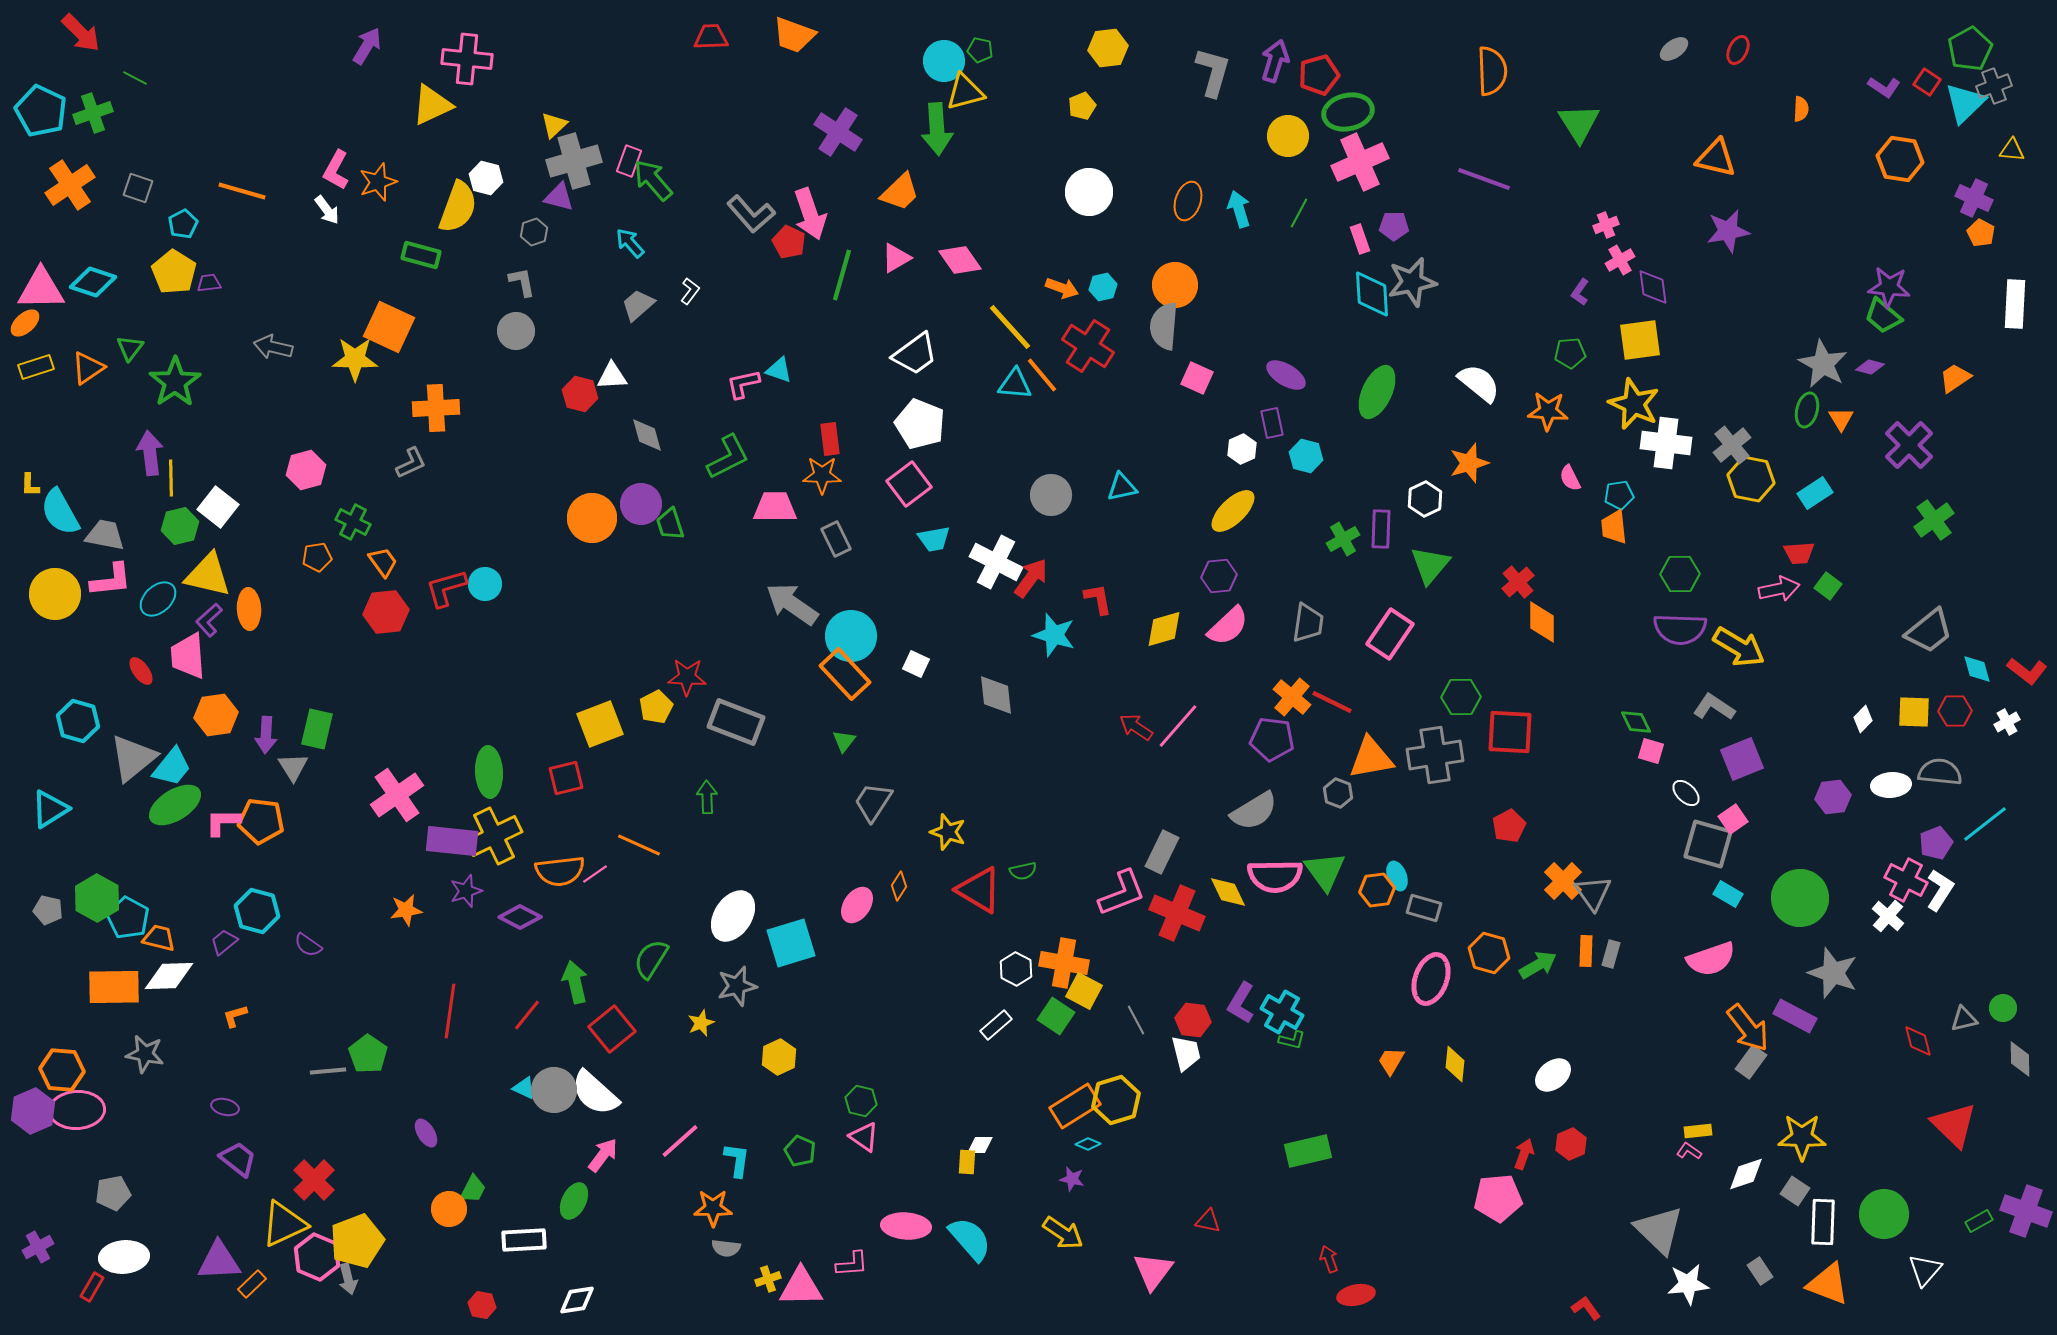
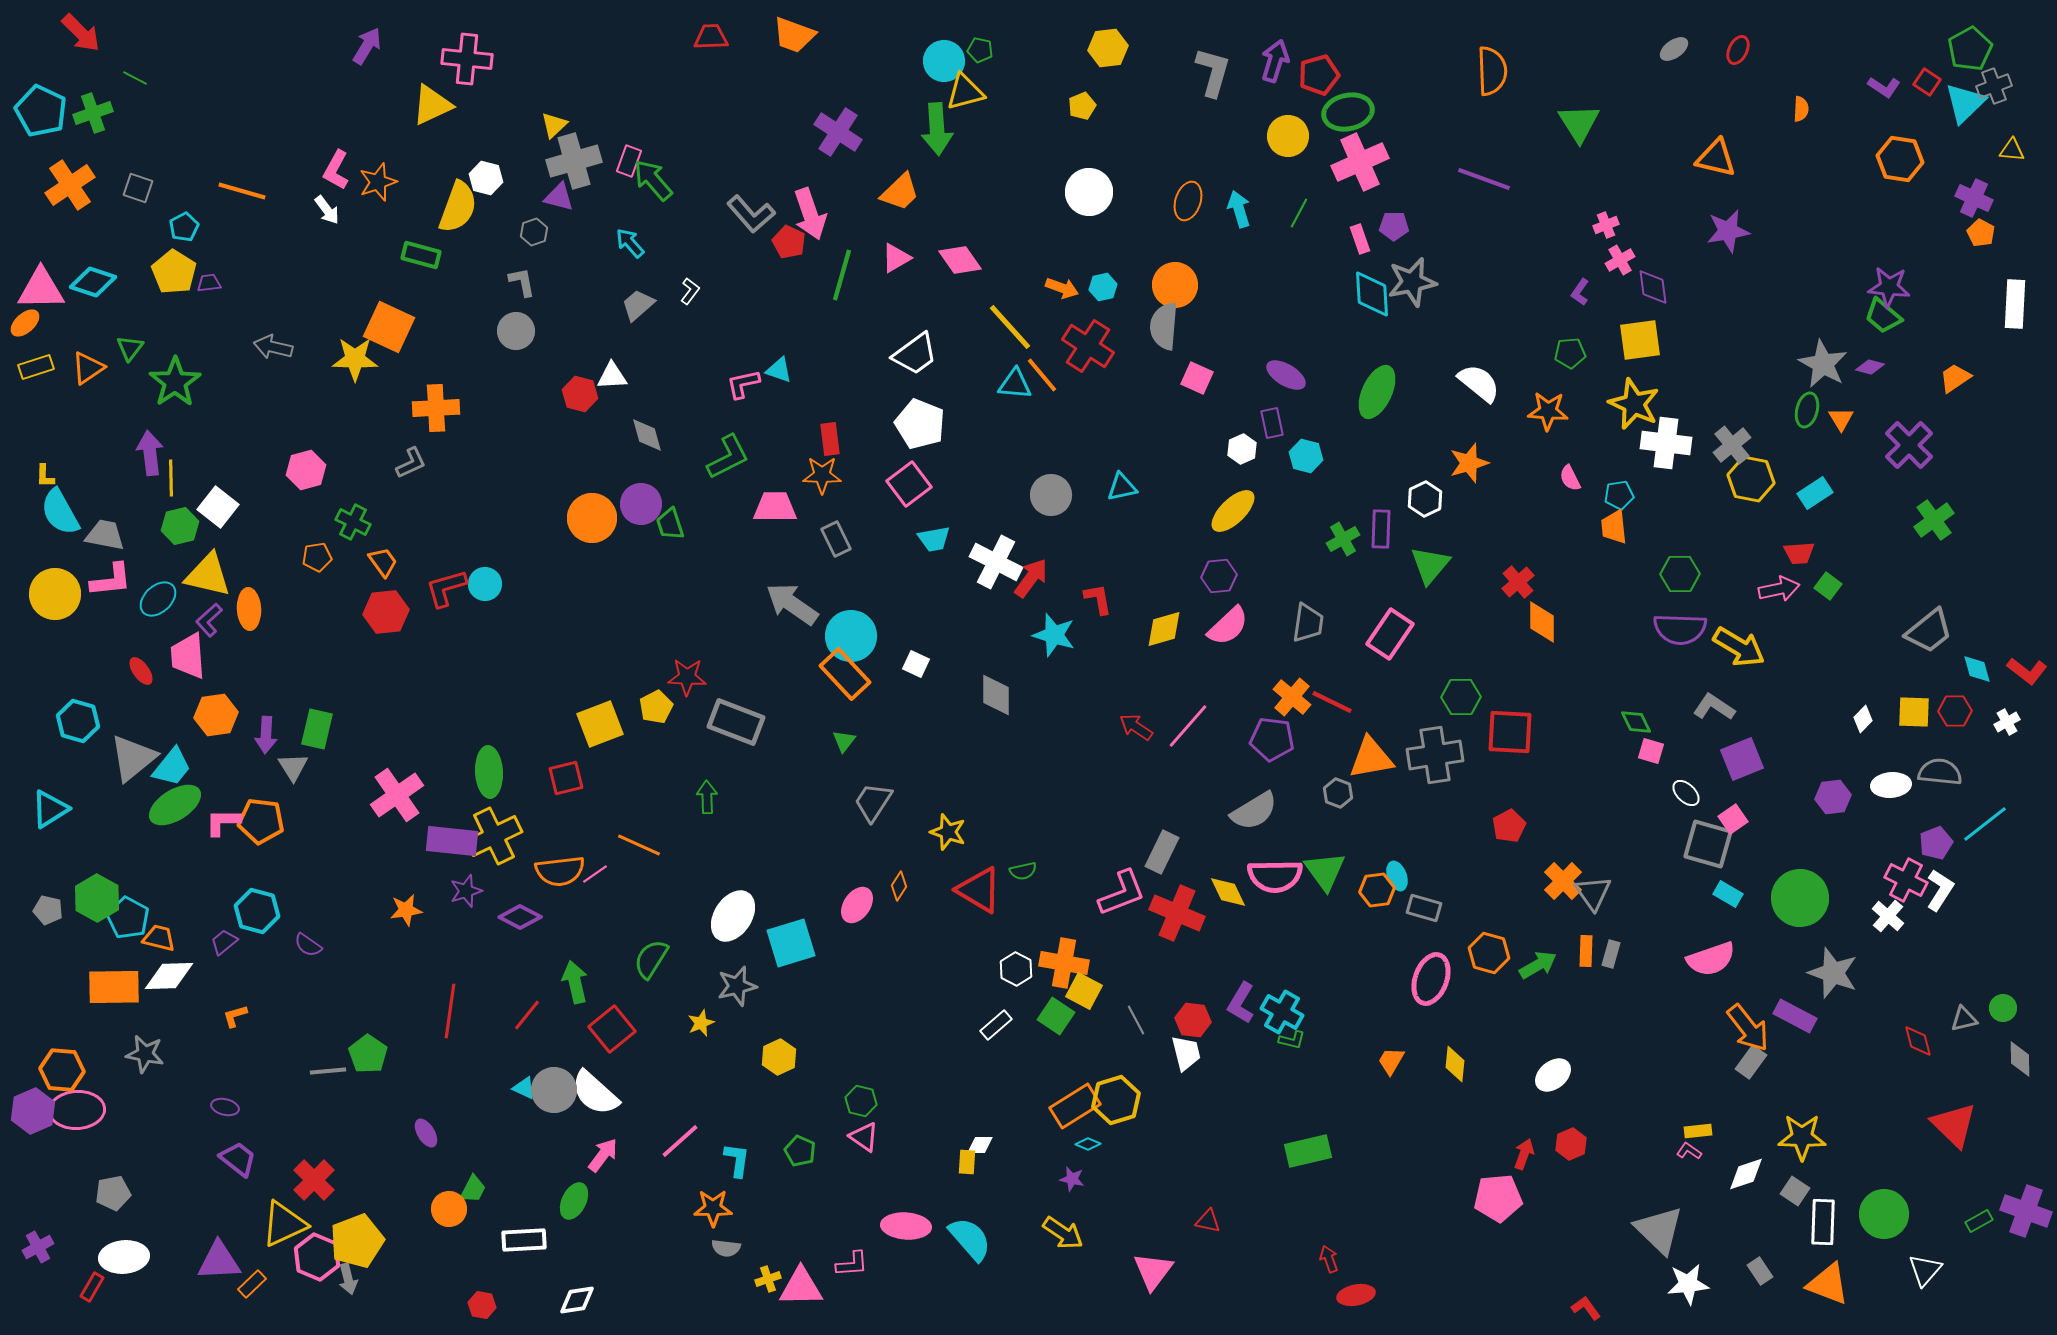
cyan pentagon at (183, 224): moved 1 px right, 3 px down
yellow L-shape at (30, 485): moved 15 px right, 9 px up
gray diamond at (996, 695): rotated 6 degrees clockwise
pink line at (1178, 726): moved 10 px right
